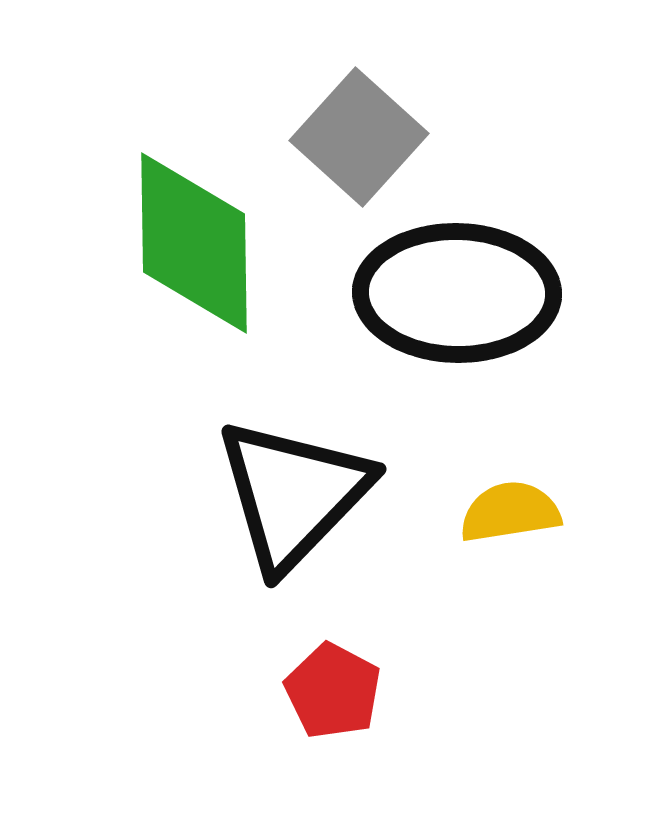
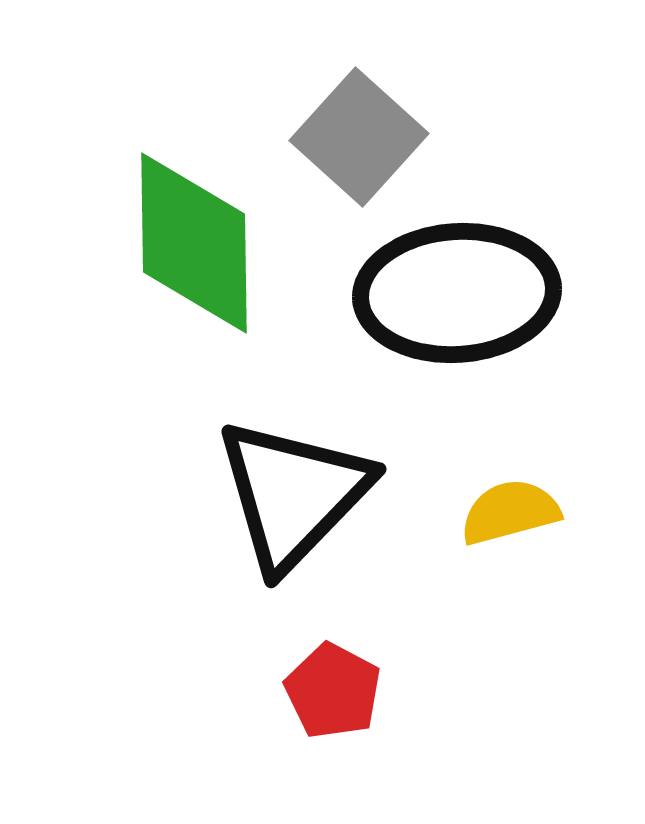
black ellipse: rotated 5 degrees counterclockwise
yellow semicircle: rotated 6 degrees counterclockwise
